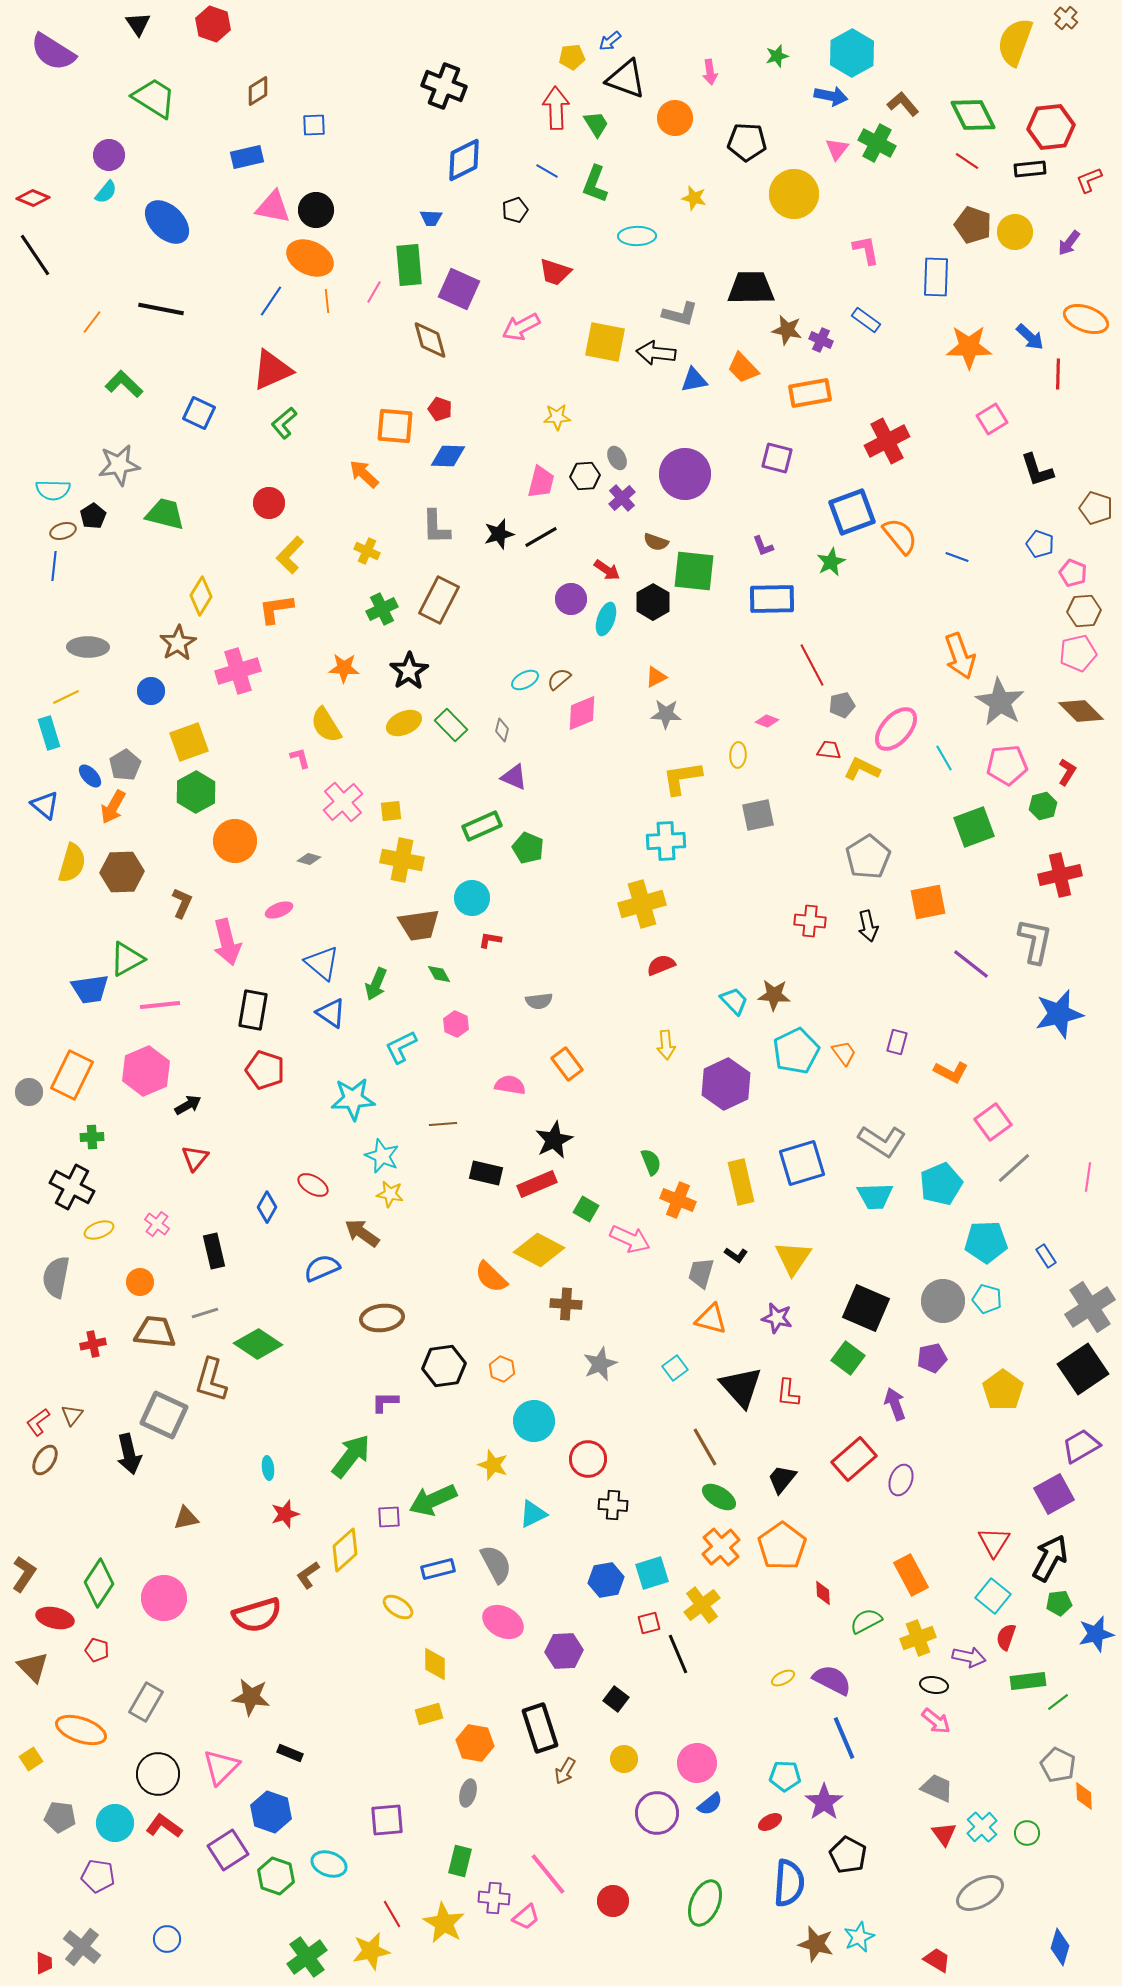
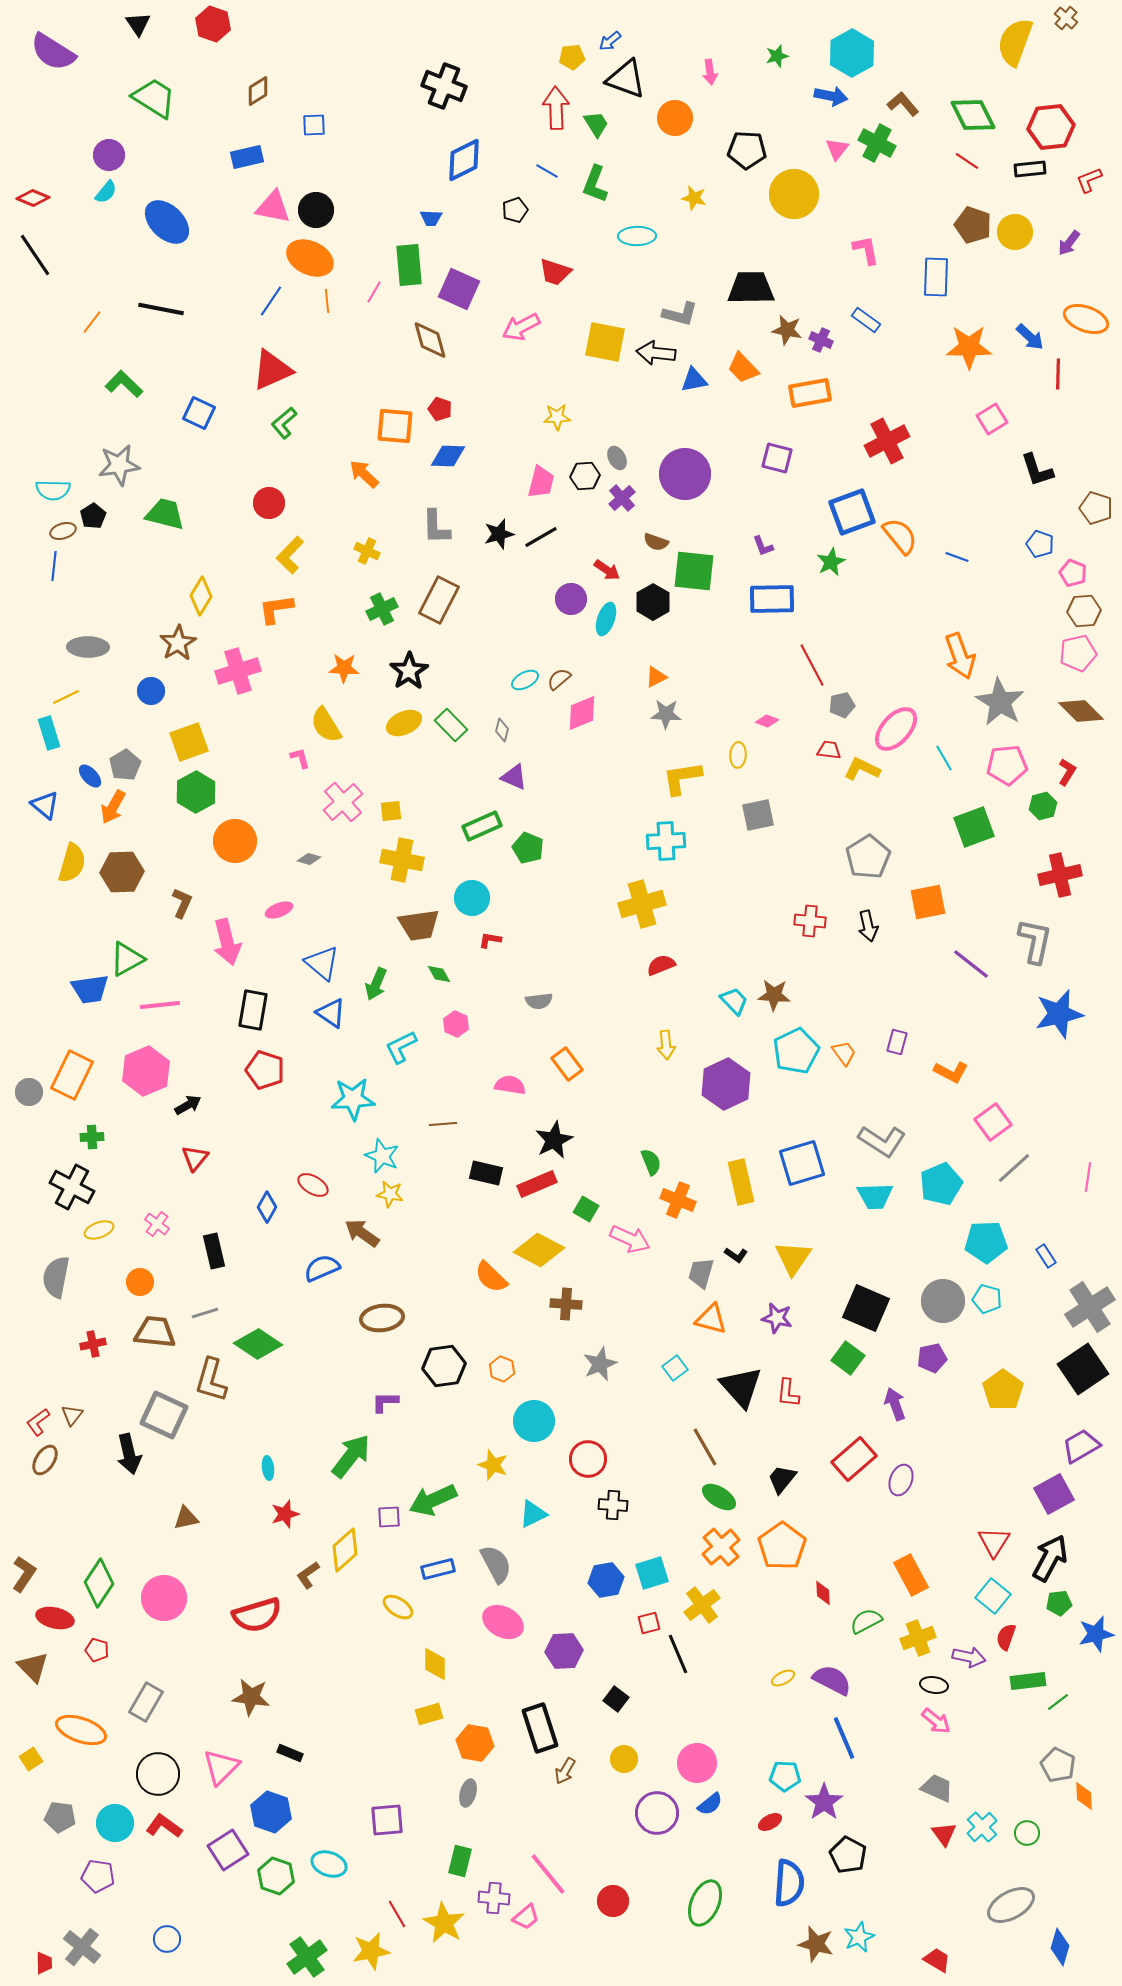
black pentagon at (747, 142): moved 8 px down
gray ellipse at (980, 1893): moved 31 px right, 12 px down
red line at (392, 1914): moved 5 px right
